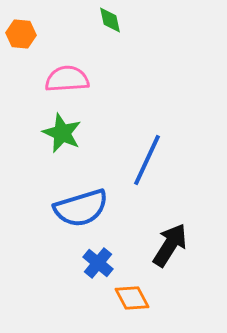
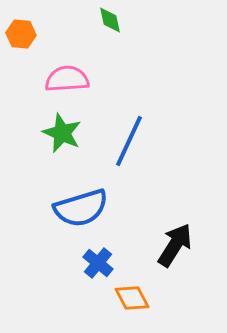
blue line: moved 18 px left, 19 px up
black arrow: moved 5 px right
